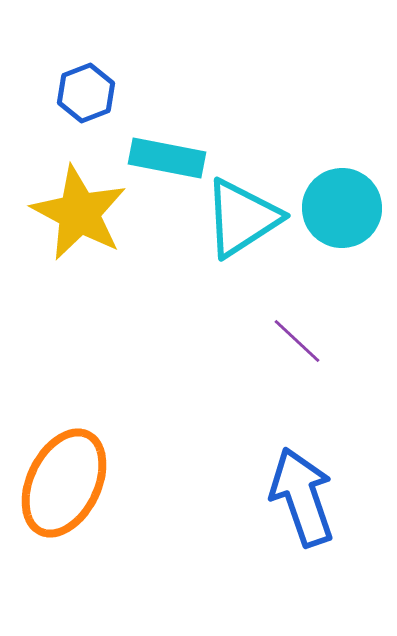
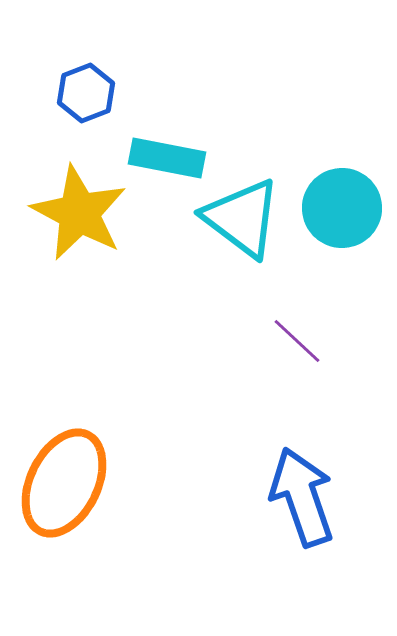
cyan triangle: rotated 50 degrees counterclockwise
